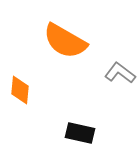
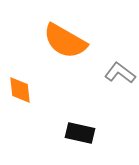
orange diamond: rotated 12 degrees counterclockwise
